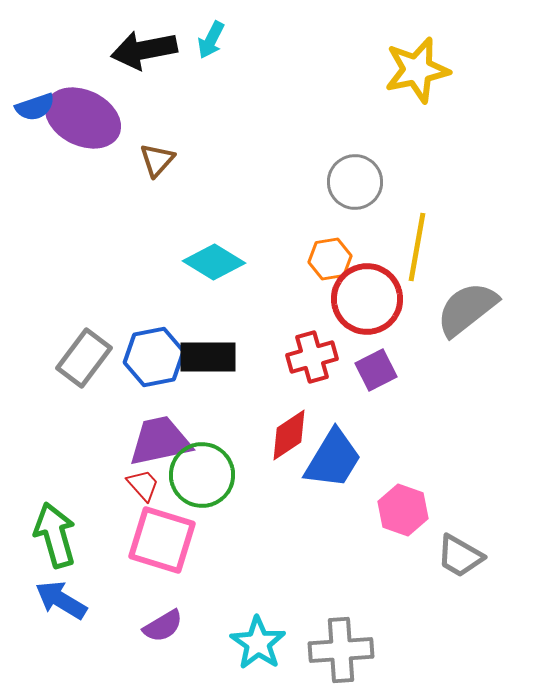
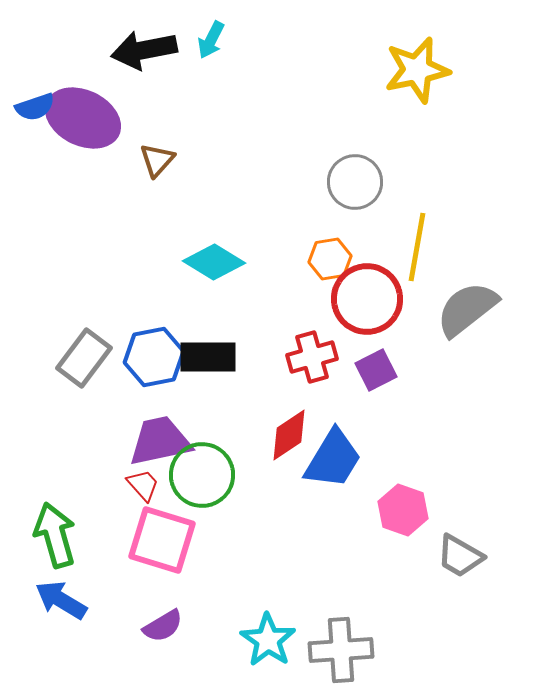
cyan star: moved 10 px right, 3 px up
